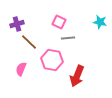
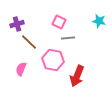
cyan star: moved 1 px left, 1 px up
pink hexagon: moved 1 px right
